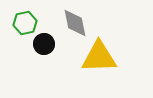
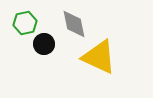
gray diamond: moved 1 px left, 1 px down
yellow triangle: rotated 27 degrees clockwise
